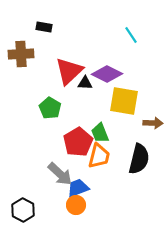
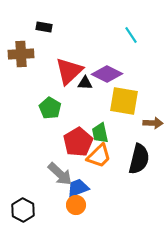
green trapezoid: rotated 10 degrees clockwise
orange trapezoid: rotated 32 degrees clockwise
